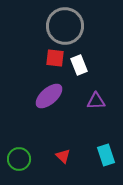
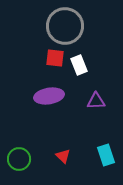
purple ellipse: rotated 32 degrees clockwise
